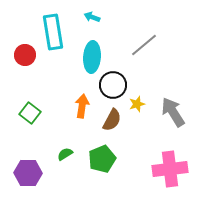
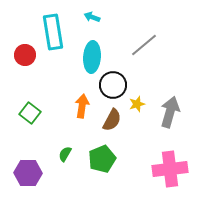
gray arrow: moved 3 px left; rotated 48 degrees clockwise
green semicircle: rotated 28 degrees counterclockwise
